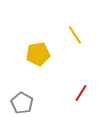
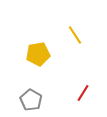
red line: moved 2 px right
gray pentagon: moved 9 px right, 3 px up
